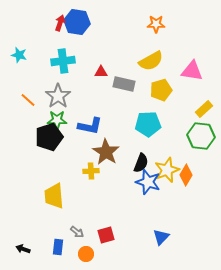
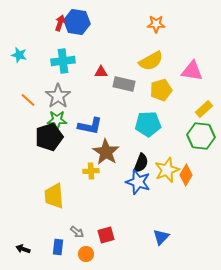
blue star: moved 10 px left
